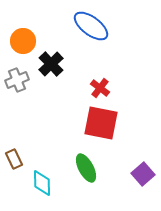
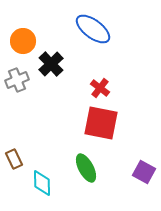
blue ellipse: moved 2 px right, 3 px down
purple square: moved 1 px right, 2 px up; rotated 20 degrees counterclockwise
